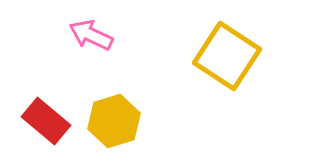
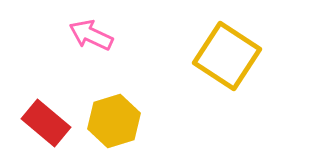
red rectangle: moved 2 px down
